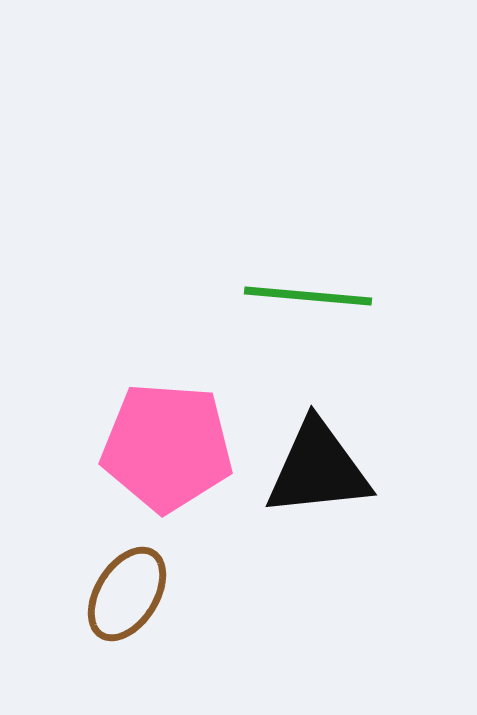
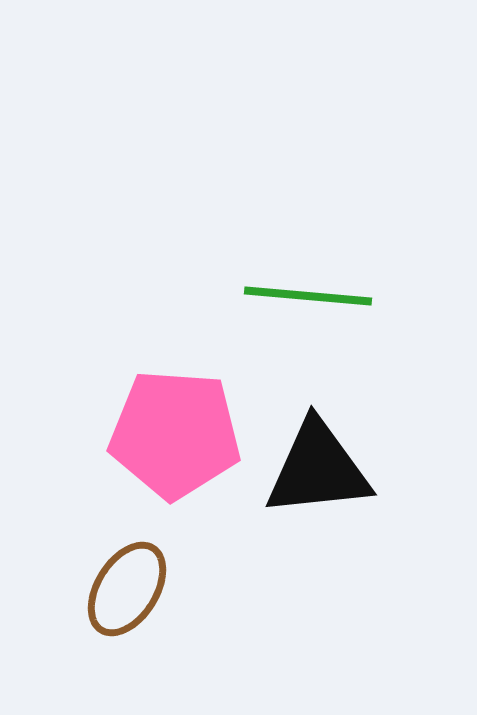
pink pentagon: moved 8 px right, 13 px up
brown ellipse: moved 5 px up
